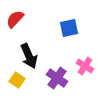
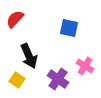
blue square: rotated 24 degrees clockwise
purple cross: moved 1 px right, 1 px down
